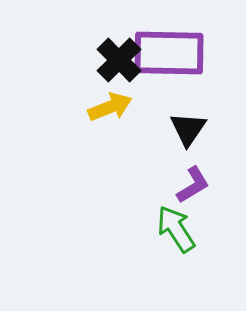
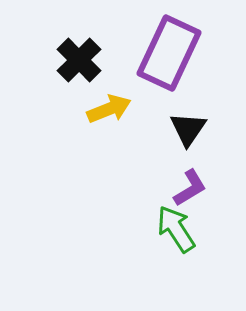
purple rectangle: rotated 66 degrees counterclockwise
black cross: moved 40 px left
yellow arrow: moved 1 px left, 2 px down
purple L-shape: moved 3 px left, 3 px down
